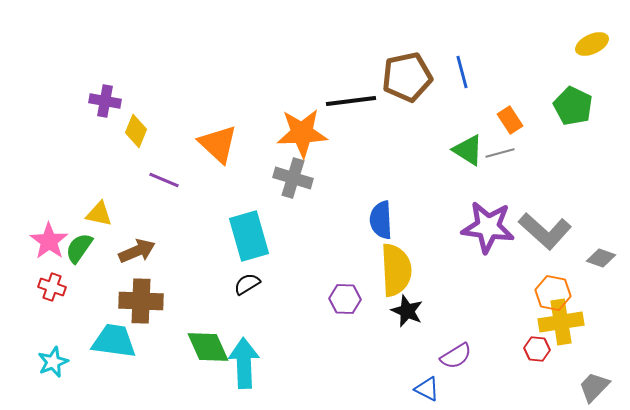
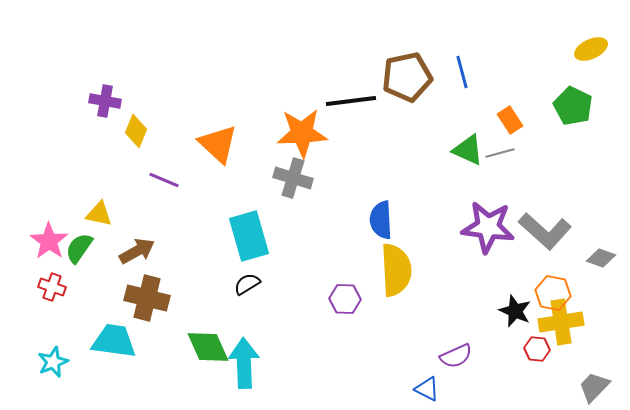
yellow ellipse: moved 1 px left, 5 px down
green triangle: rotated 8 degrees counterclockwise
brown arrow: rotated 6 degrees counterclockwise
brown cross: moved 6 px right, 3 px up; rotated 12 degrees clockwise
black star: moved 108 px right
purple semicircle: rotated 8 degrees clockwise
